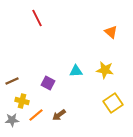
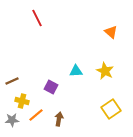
yellow star: moved 1 px down; rotated 18 degrees clockwise
purple square: moved 3 px right, 4 px down
yellow square: moved 2 px left, 6 px down
brown arrow: moved 4 px down; rotated 136 degrees clockwise
